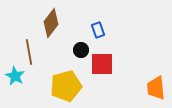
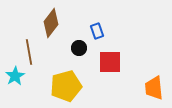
blue rectangle: moved 1 px left, 1 px down
black circle: moved 2 px left, 2 px up
red square: moved 8 px right, 2 px up
cyan star: rotated 12 degrees clockwise
orange trapezoid: moved 2 px left
